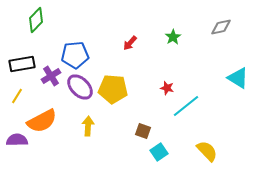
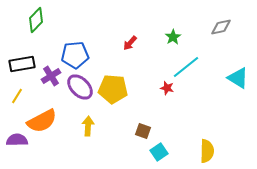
cyan line: moved 39 px up
yellow semicircle: rotated 45 degrees clockwise
